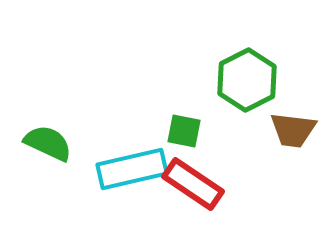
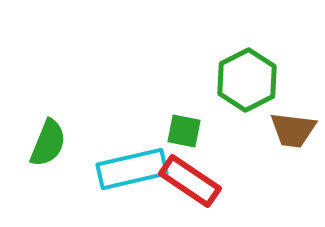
green semicircle: rotated 87 degrees clockwise
red rectangle: moved 3 px left, 3 px up
